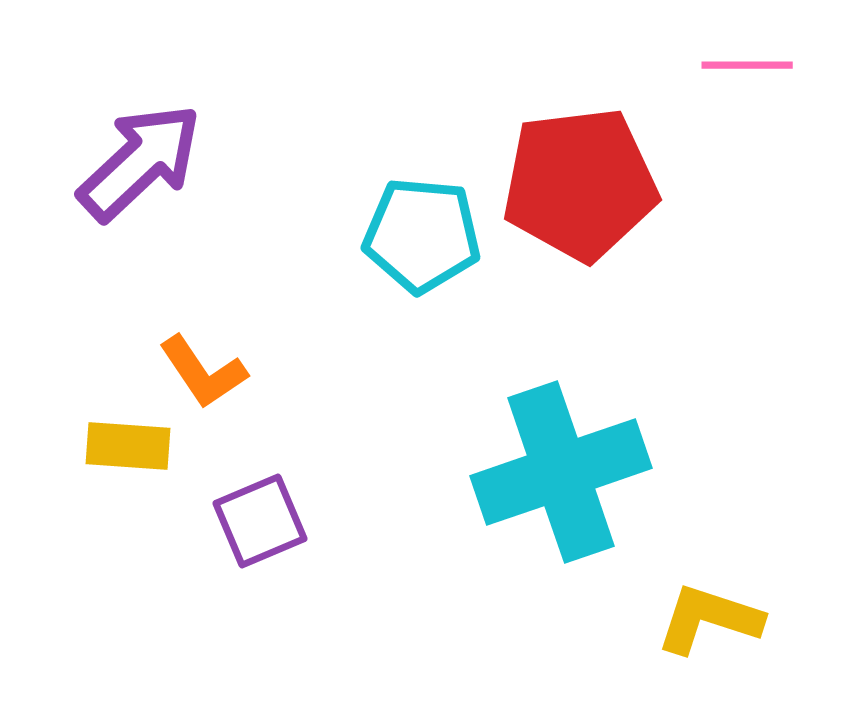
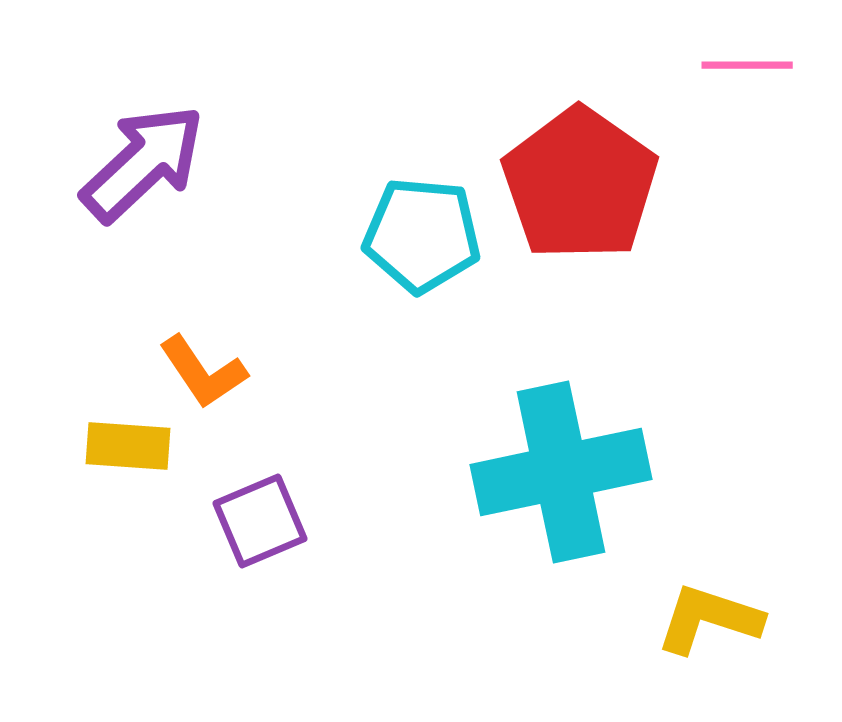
purple arrow: moved 3 px right, 1 px down
red pentagon: rotated 30 degrees counterclockwise
cyan cross: rotated 7 degrees clockwise
